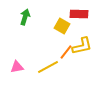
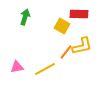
yellow line: moved 3 px left, 2 px down
